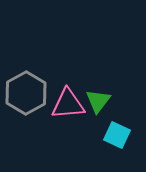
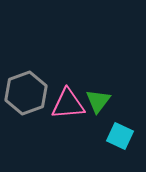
gray hexagon: rotated 9 degrees clockwise
cyan square: moved 3 px right, 1 px down
